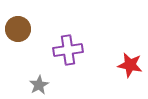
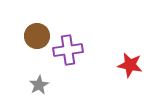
brown circle: moved 19 px right, 7 px down
